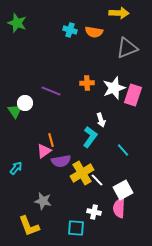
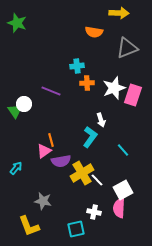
cyan cross: moved 7 px right, 36 px down; rotated 24 degrees counterclockwise
white circle: moved 1 px left, 1 px down
cyan square: moved 1 px down; rotated 18 degrees counterclockwise
